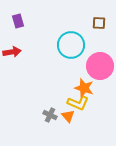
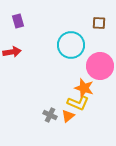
orange triangle: rotated 32 degrees clockwise
